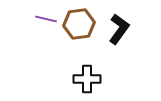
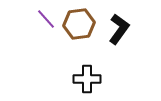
purple line: rotated 35 degrees clockwise
